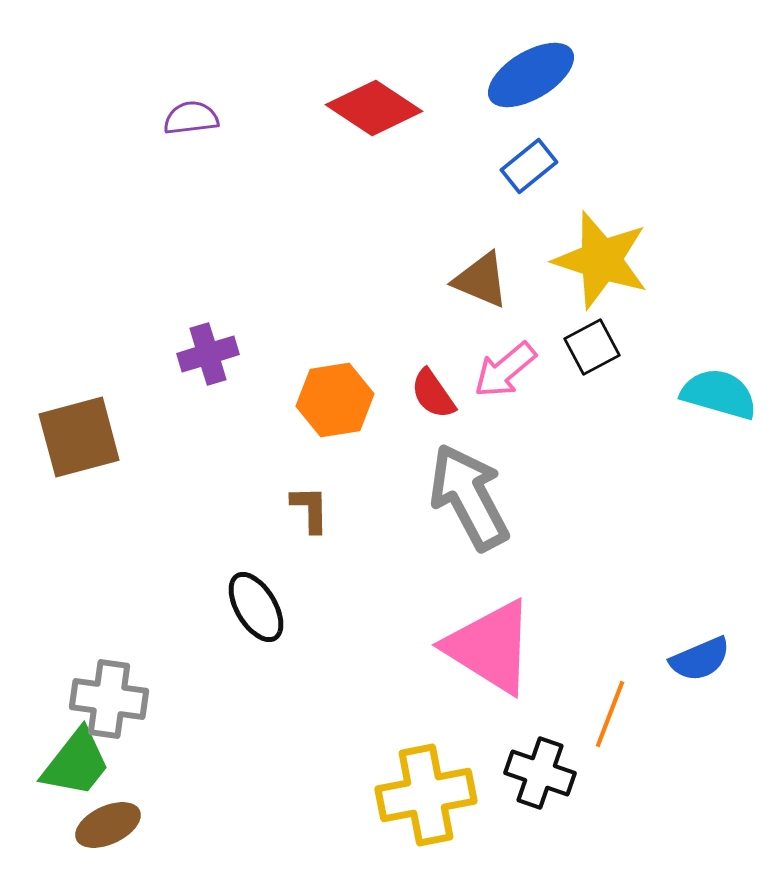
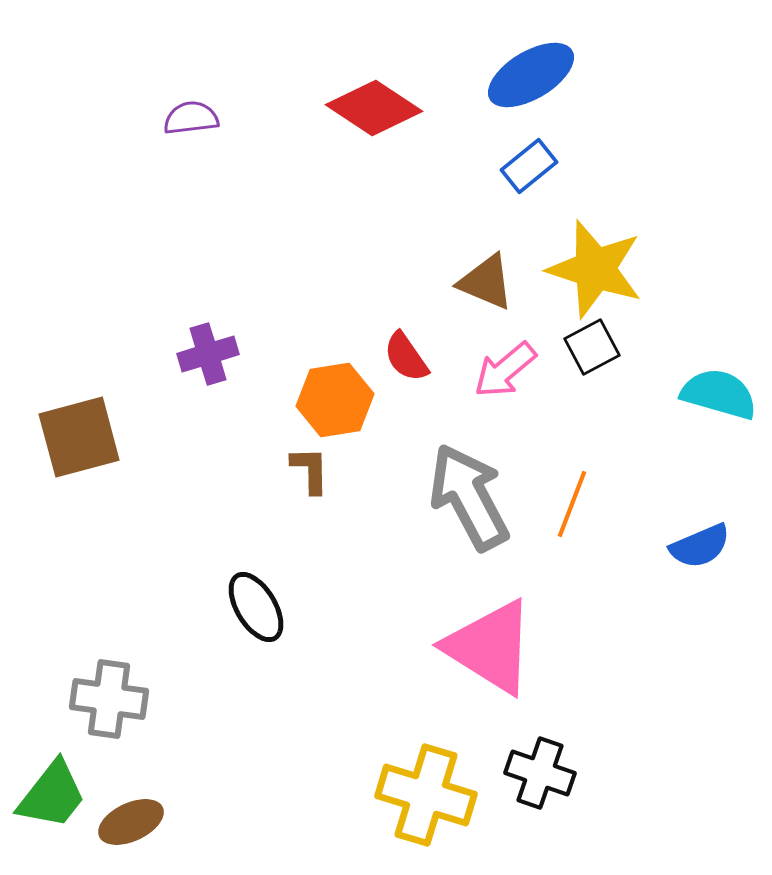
yellow star: moved 6 px left, 9 px down
brown triangle: moved 5 px right, 2 px down
red semicircle: moved 27 px left, 37 px up
brown L-shape: moved 39 px up
blue semicircle: moved 113 px up
orange line: moved 38 px left, 210 px up
green trapezoid: moved 24 px left, 32 px down
yellow cross: rotated 28 degrees clockwise
brown ellipse: moved 23 px right, 3 px up
